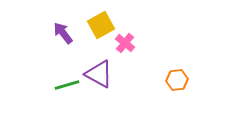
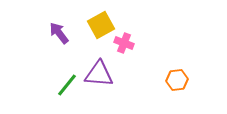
purple arrow: moved 4 px left
pink cross: moved 1 px left; rotated 18 degrees counterclockwise
purple triangle: rotated 24 degrees counterclockwise
green line: rotated 35 degrees counterclockwise
